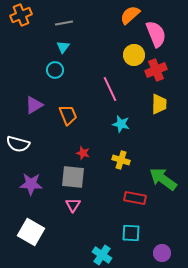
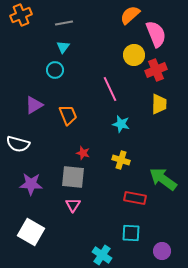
purple circle: moved 2 px up
